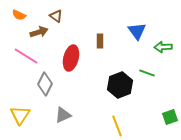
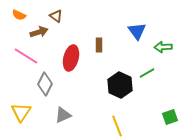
brown rectangle: moved 1 px left, 4 px down
green line: rotated 49 degrees counterclockwise
black hexagon: rotated 15 degrees counterclockwise
yellow triangle: moved 1 px right, 3 px up
